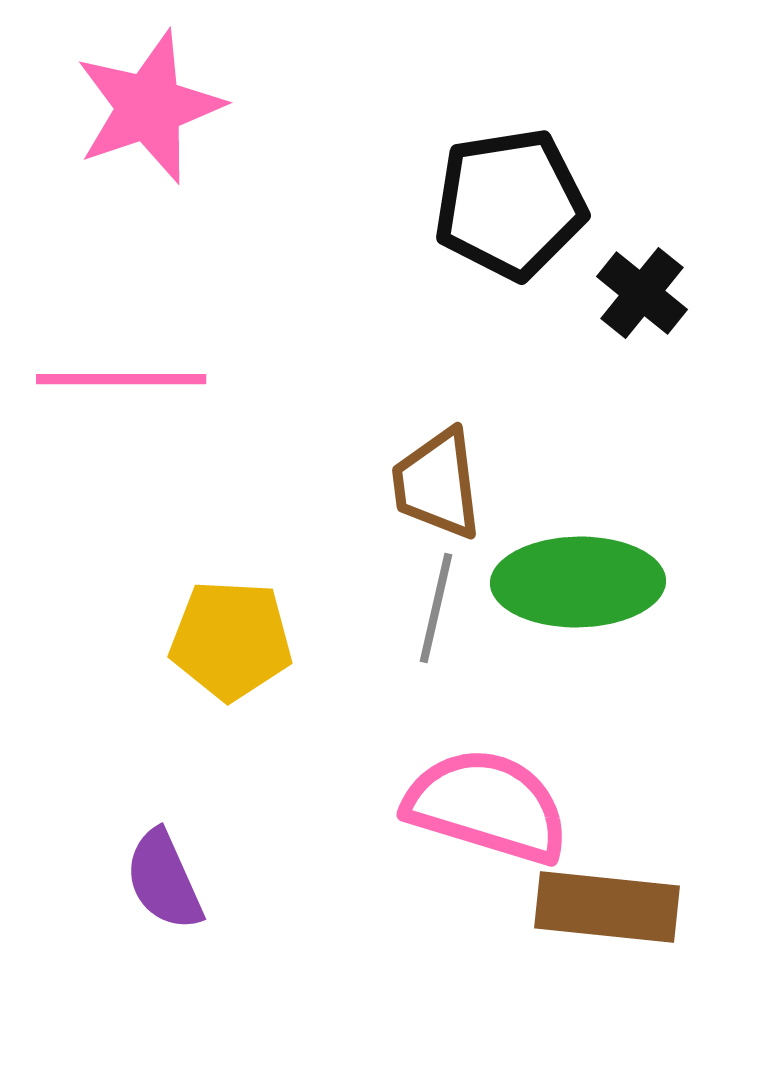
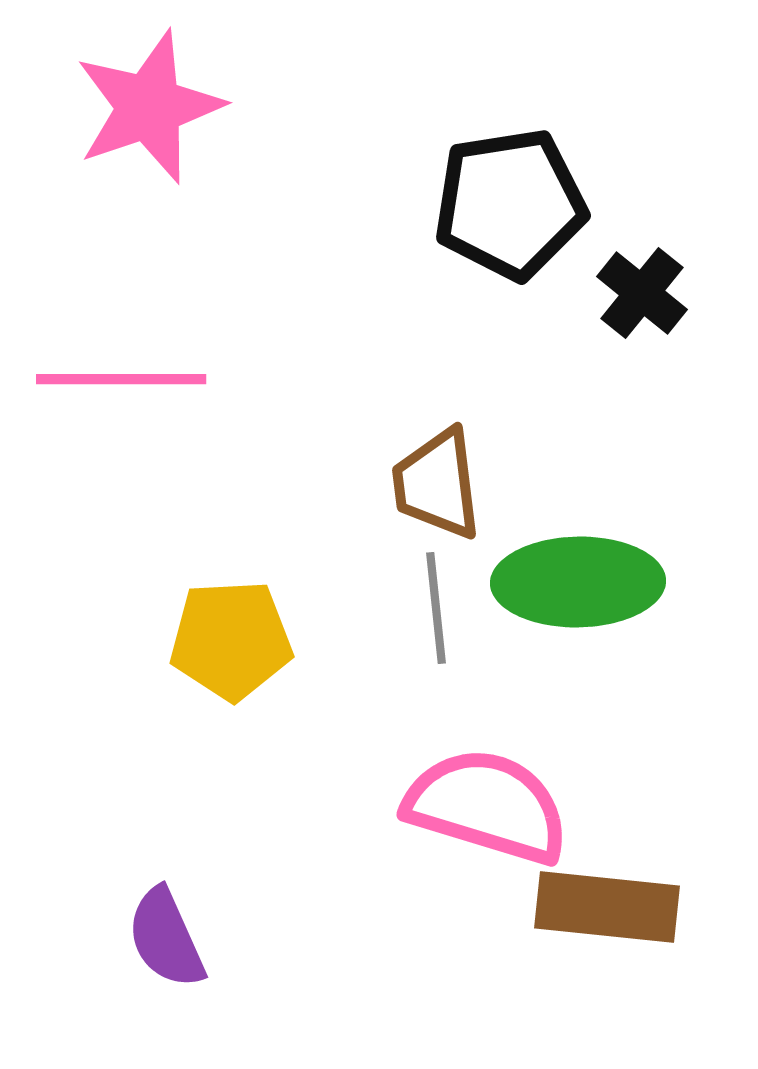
gray line: rotated 19 degrees counterclockwise
yellow pentagon: rotated 6 degrees counterclockwise
purple semicircle: moved 2 px right, 58 px down
